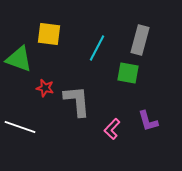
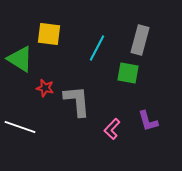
green triangle: moved 1 px right; rotated 12 degrees clockwise
